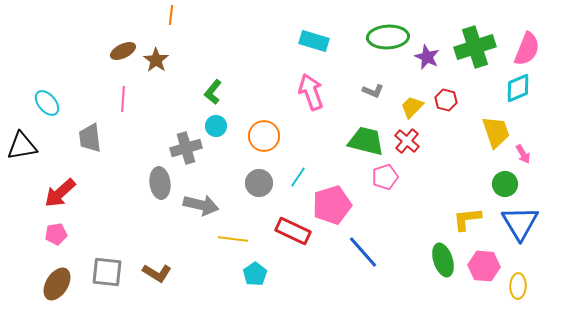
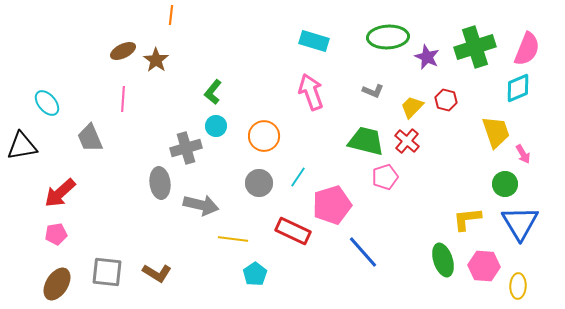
gray trapezoid at (90, 138): rotated 16 degrees counterclockwise
